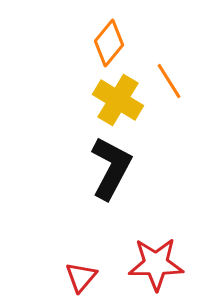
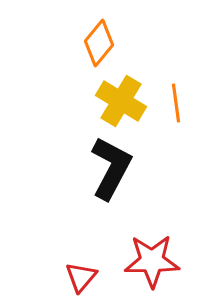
orange diamond: moved 10 px left
orange line: moved 7 px right, 22 px down; rotated 24 degrees clockwise
yellow cross: moved 3 px right, 1 px down
red star: moved 4 px left, 3 px up
